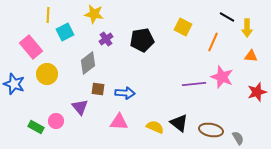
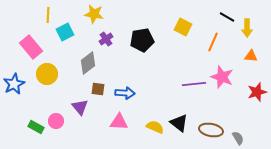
blue star: rotated 25 degrees clockwise
